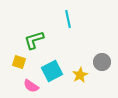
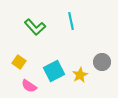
cyan line: moved 3 px right, 2 px down
green L-shape: moved 1 px right, 13 px up; rotated 115 degrees counterclockwise
yellow square: rotated 16 degrees clockwise
cyan square: moved 2 px right
pink semicircle: moved 2 px left
